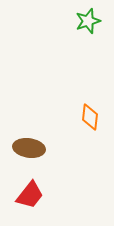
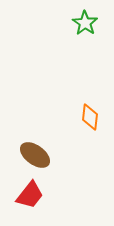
green star: moved 3 px left, 2 px down; rotated 20 degrees counterclockwise
brown ellipse: moved 6 px right, 7 px down; rotated 28 degrees clockwise
